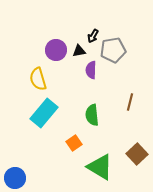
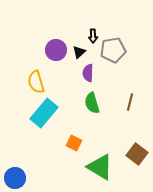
black arrow: rotated 32 degrees counterclockwise
black triangle: moved 1 px down; rotated 32 degrees counterclockwise
purple semicircle: moved 3 px left, 3 px down
yellow semicircle: moved 2 px left, 3 px down
green semicircle: moved 12 px up; rotated 10 degrees counterclockwise
orange square: rotated 28 degrees counterclockwise
brown square: rotated 10 degrees counterclockwise
